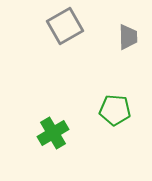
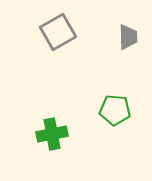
gray square: moved 7 px left, 6 px down
green cross: moved 1 px left, 1 px down; rotated 20 degrees clockwise
